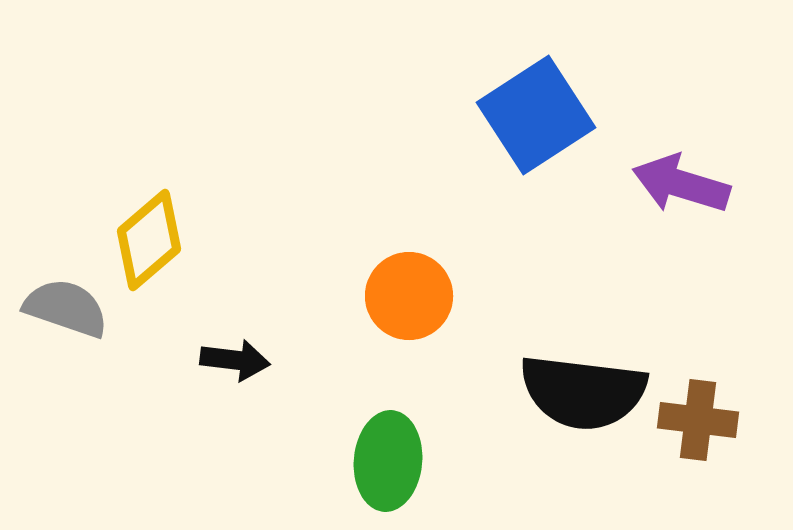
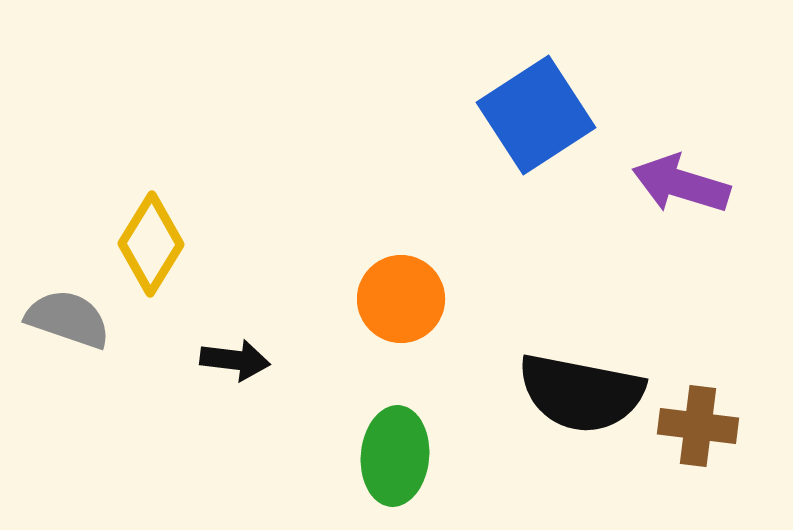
yellow diamond: moved 2 px right, 4 px down; rotated 18 degrees counterclockwise
orange circle: moved 8 px left, 3 px down
gray semicircle: moved 2 px right, 11 px down
black semicircle: moved 2 px left, 1 px down; rotated 4 degrees clockwise
brown cross: moved 6 px down
green ellipse: moved 7 px right, 5 px up
